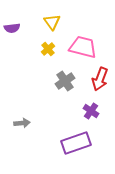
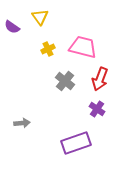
yellow triangle: moved 12 px left, 5 px up
purple semicircle: moved 1 px up; rotated 42 degrees clockwise
yellow cross: rotated 16 degrees clockwise
gray cross: rotated 18 degrees counterclockwise
purple cross: moved 6 px right, 2 px up
